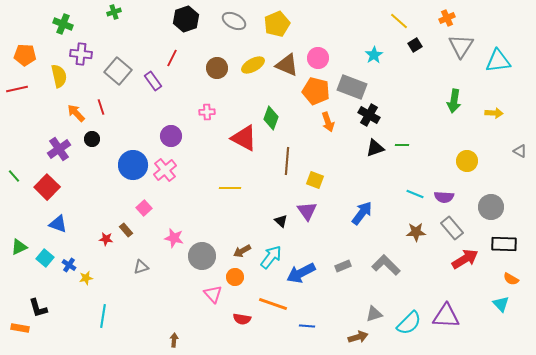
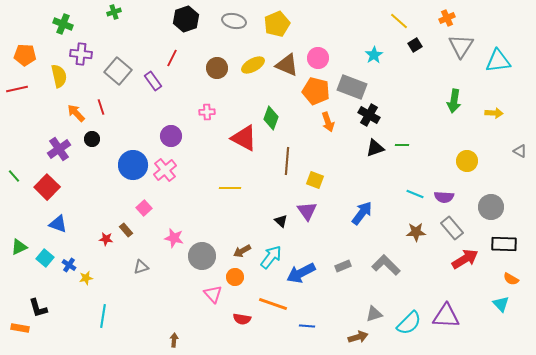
gray ellipse at (234, 21): rotated 15 degrees counterclockwise
